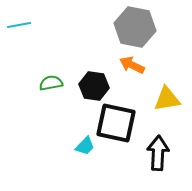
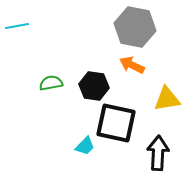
cyan line: moved 2 px left, 1 px down
